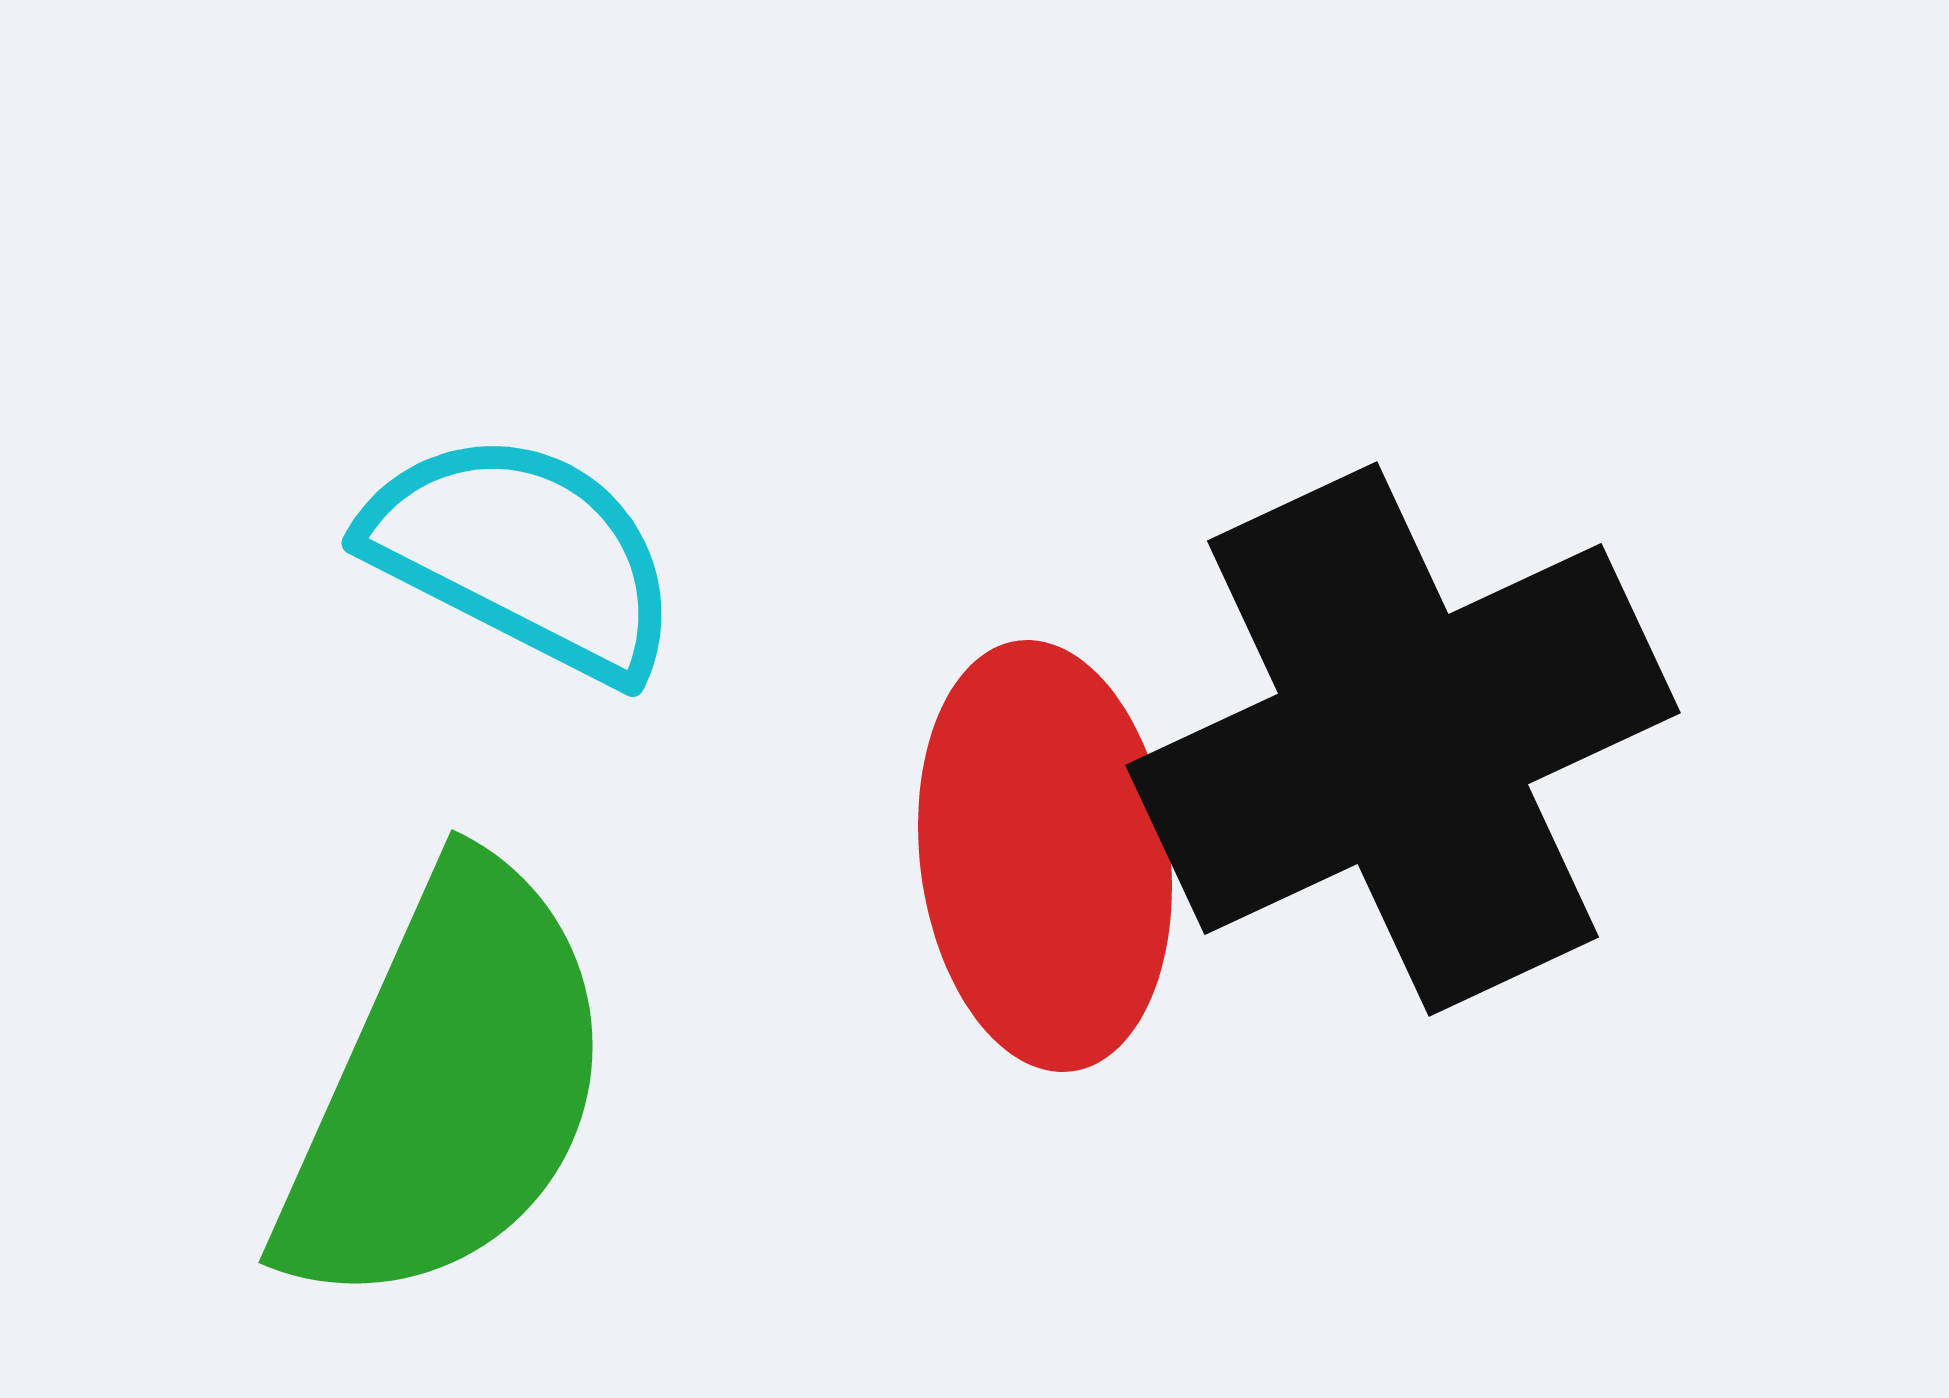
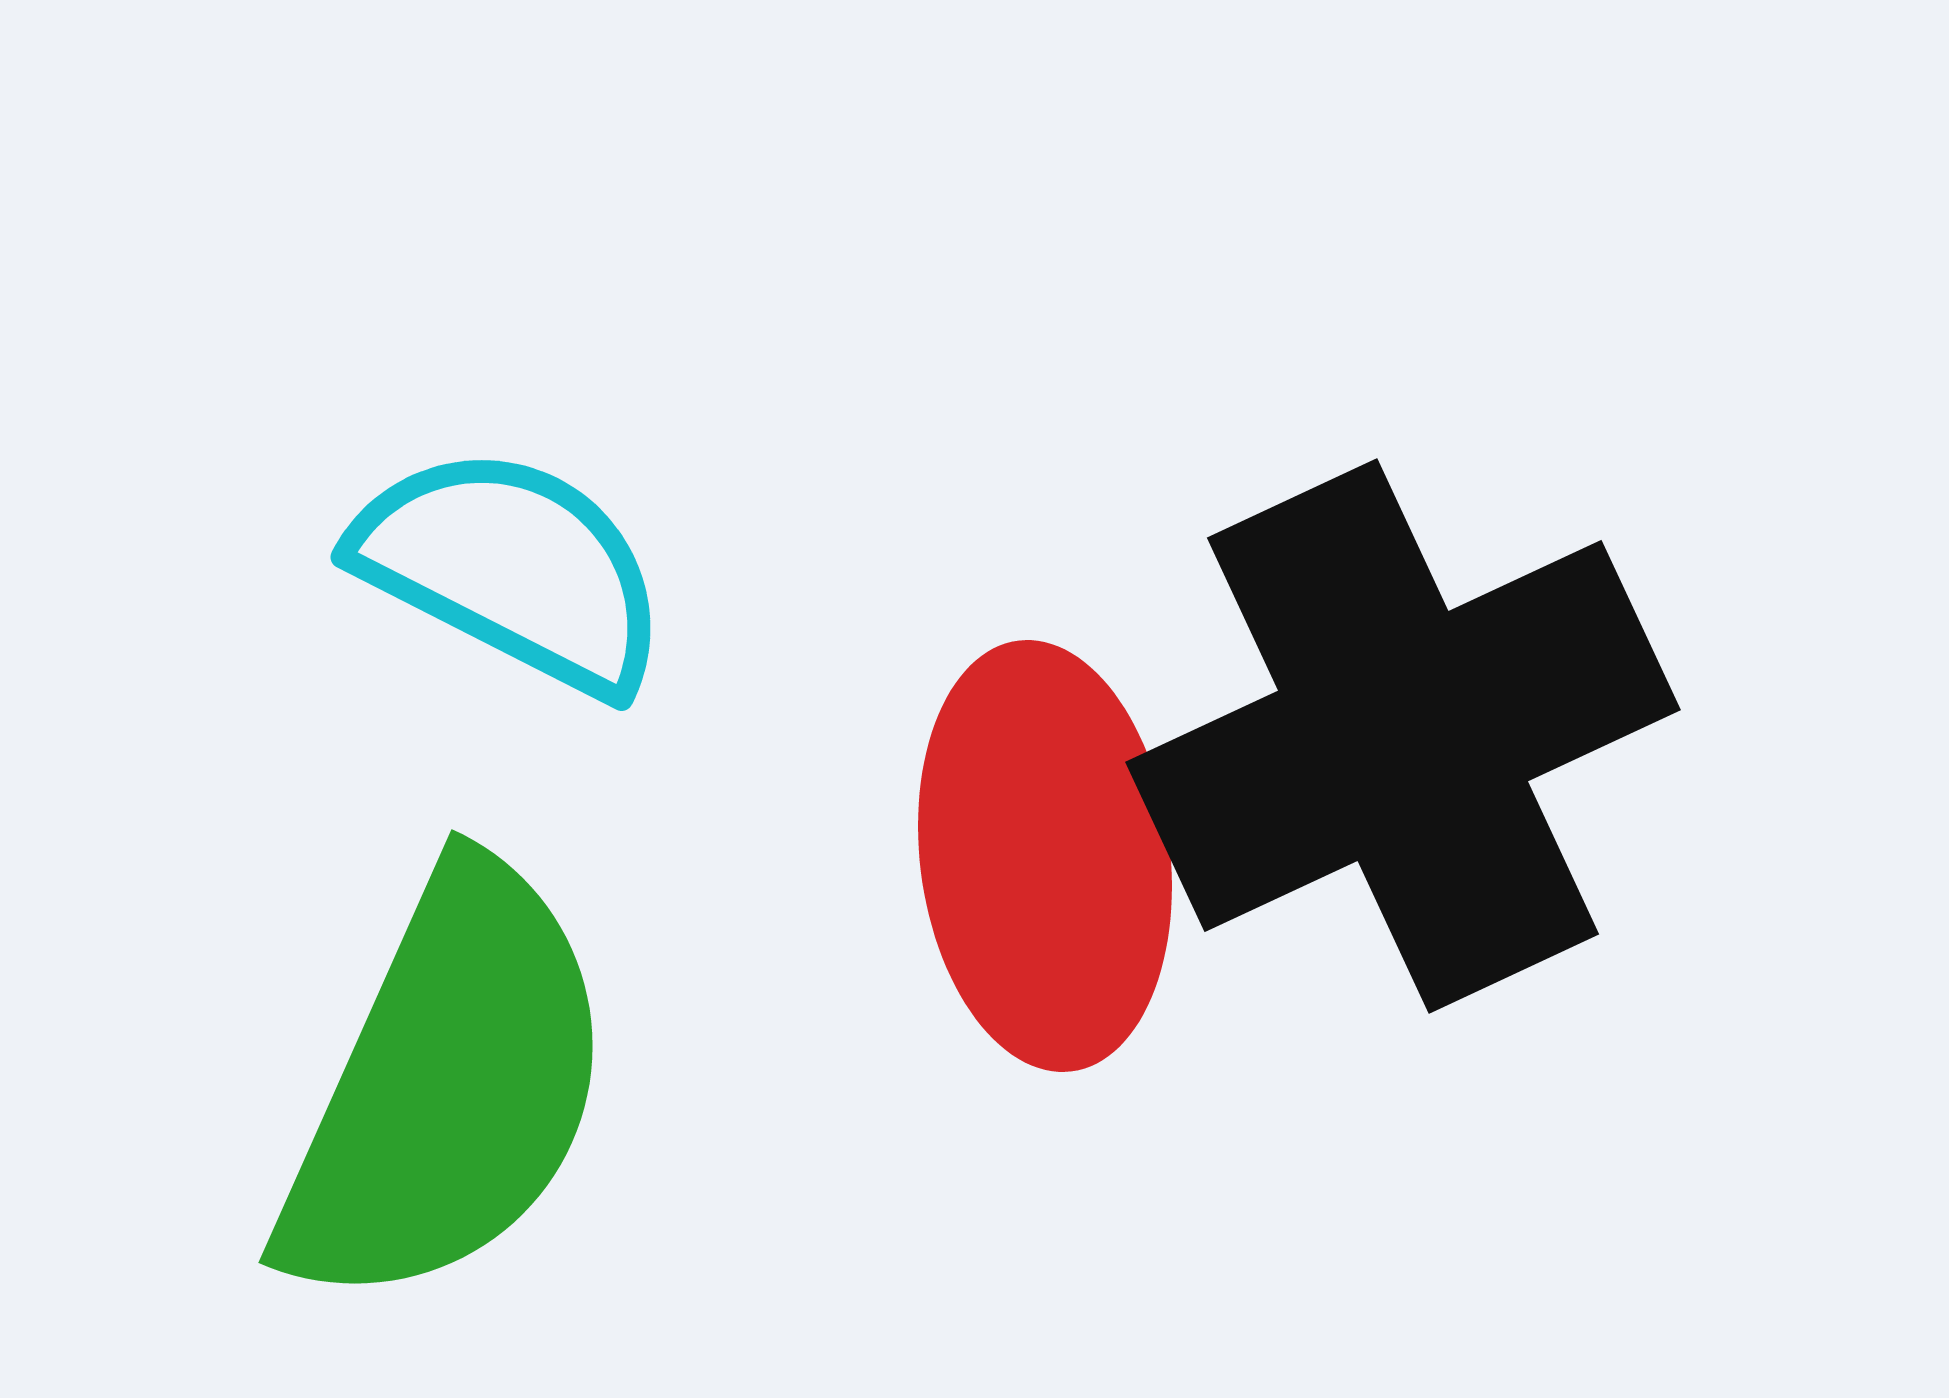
cyan semicircle: moved 11 px left, 14 px down
black cross: moved 3 px up
